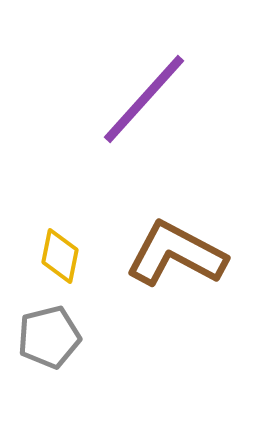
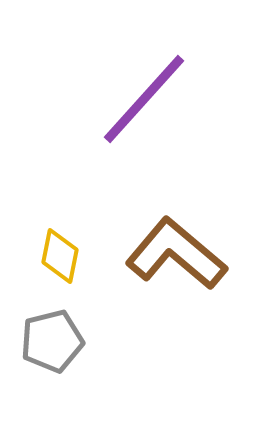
brown L-shape: rotated 12 degrees clockwise
gray pentagon: moved 3 px right, 4 px down
